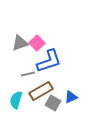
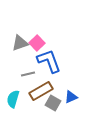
blue L-shape: rotated 92 degrees counterclockwise
cyan semicircle: moved 3 px left, 1 px up
